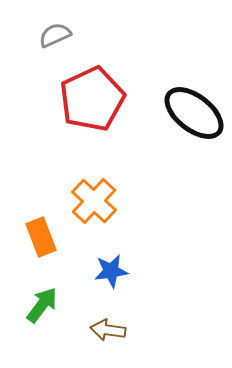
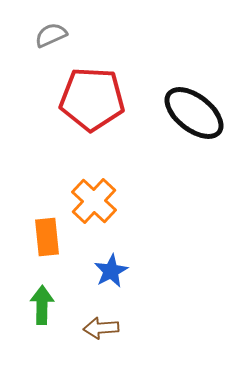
gray semicircle: moved 4 px left
red pentagon: rotated 28 degrees clockwise
orange rectangle: moved 6 px right; rotated 15 degrees clockwise
blue star: rotated 20 degrees counterclockwise
green arrow: rotated 36 degrees counterclockwise
brown arrow: moved 7 px left, 2 px up; rotated 12 degrees counterclockwise
